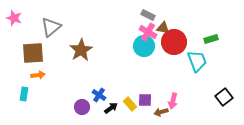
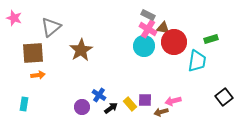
pink cross: moved 3 px up
cyan trapezoid: rotated 30 degrees clockwise
cyan rectangle: moved 10 px down
pink arrow: rotated 63 degrees clockwise
